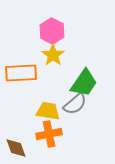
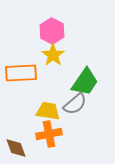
green trapezoid: moved 1 px right, 1 px up
